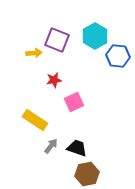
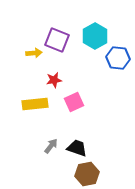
blue hexagon: moved 2 px down
yellow rectangle: moved 16 px up; rotated 40 degrees counterclockwise
